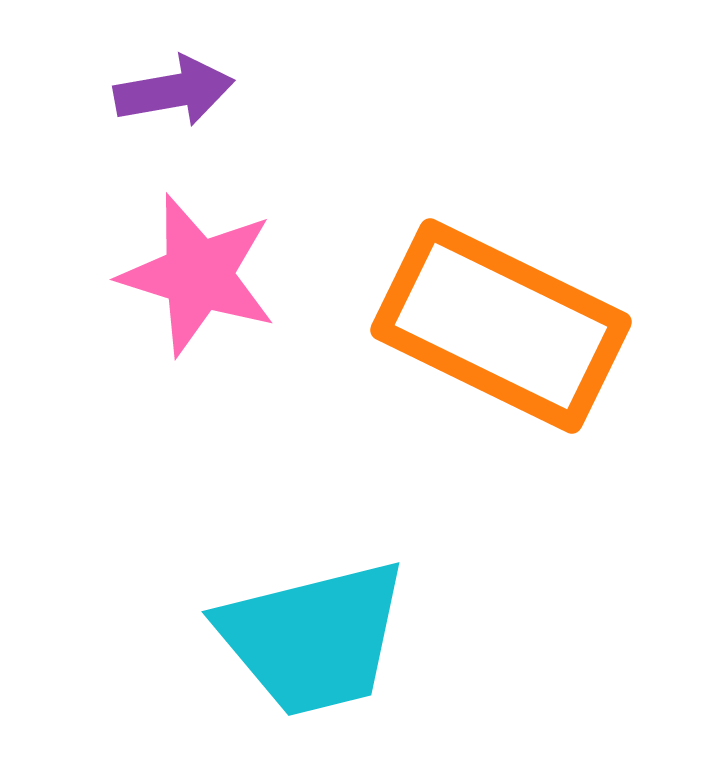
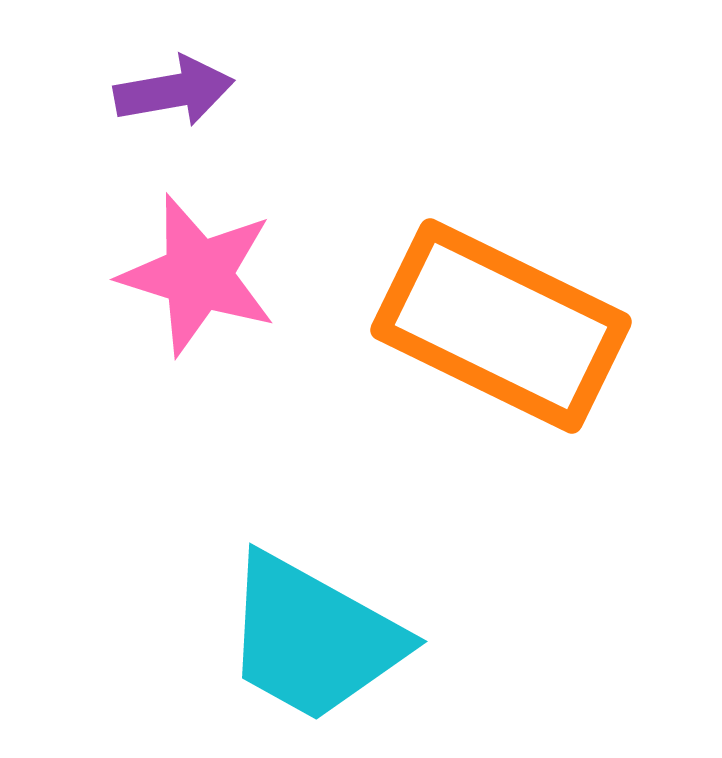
cyan trapezoid: rotated 43 degrees clockwise
